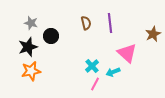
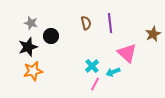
orange star: moved 2 px right
